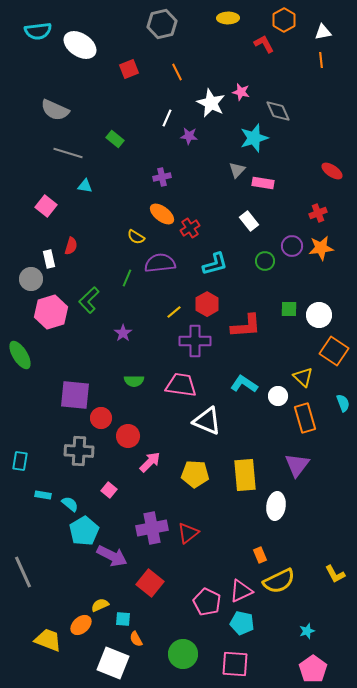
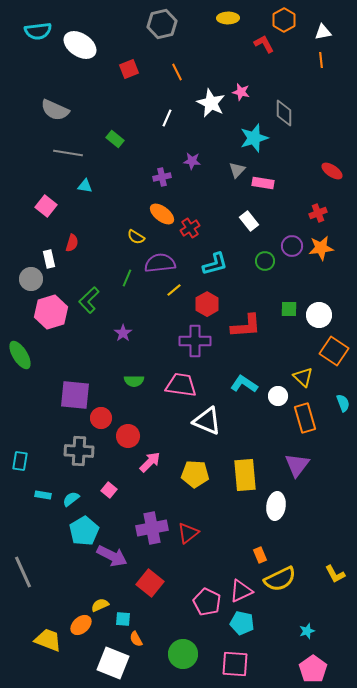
gray diamond at (278, 111): moved 6 px right, 2 px down; rotated 24 degrees clockwise
purple star at (189, 136): moved 3 px right, 25 px down
gray line at (68, 153): rotated 8 degrees counterclockwise
red semicircle at (71, 246): moved 1 px right, 3 px up
yellow line at (174, 312): moved 22 px up
cyan semicircle at (70, 504): moved 1 px right, 5 px up; rotated 78 degrees counterclockwise
yellow semicircle at (279, 581): moved 1 px right, 2 px up
